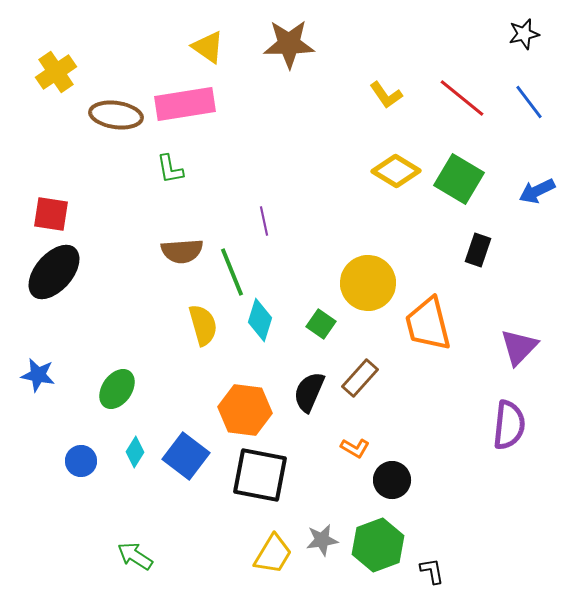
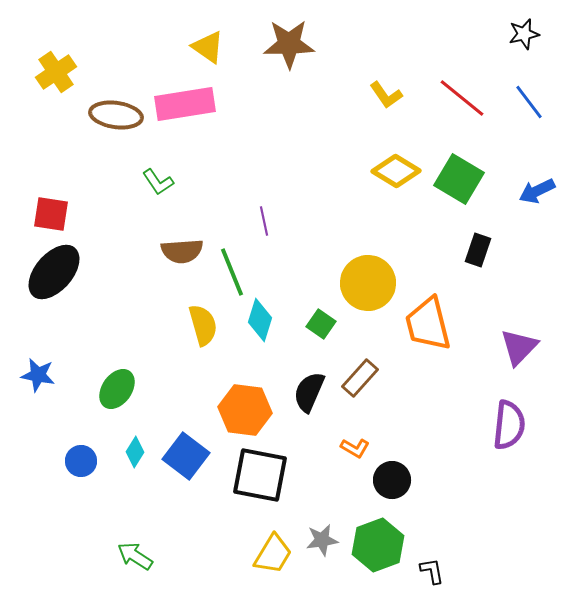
green L-shape at (170, 169): moved 12 px left, 13 px down; rotated 24 degrees counterclockwise
